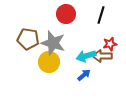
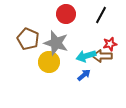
black line: rotated 12 degrees clockwise
brown pentagon: rotated 15 degrees clockwise
gray star: moved 3 px right
